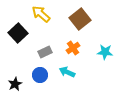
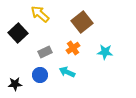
yellow arrow: moved 1 px left
brown square: moved 2 px right, 3 px down
black star: rotated 24 degrees clockwise
